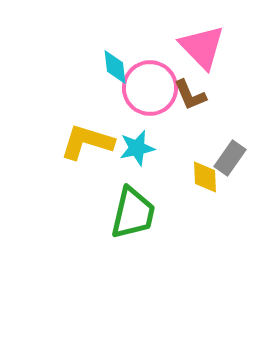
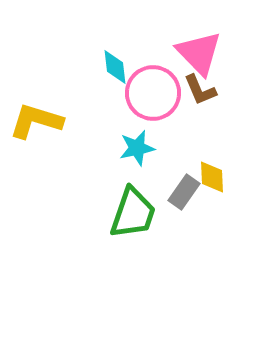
pink triangle: moved 3 px left, 6 px down
pink circle: moved 3 px right, 5 px down
brown L-shape: moved 10 px right, 5 px up
yellow L-shape: moved 51 px left, 21 px up
gray rectangle: moved 46 px left, 34 px down
yellow diamond: moved 7 px right
green trapezoid: rotated 6 degrees clockwise
